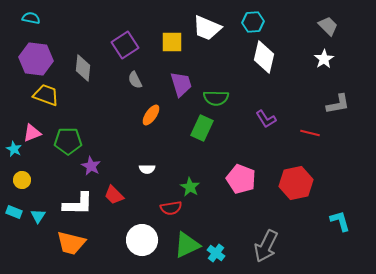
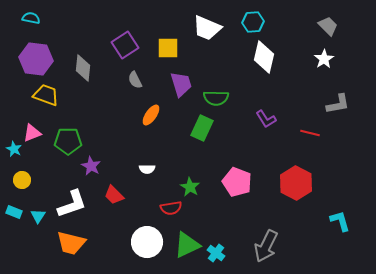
yellow square: moved 4 px left, 6 px down
pink pentagon: moved 4 px left, 3 px down
red hexagon: rotated 20 degrees counterclockwise
white L-shape: moved 6 px left; rotated 20 degrees counterclockwise
white circle: moved 5 px right, 2 px down
